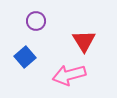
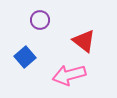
purple circle: moved 4 px right, 1 px up
red triangle: rotated 20 degrees counterclockwise
